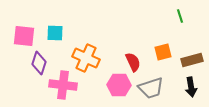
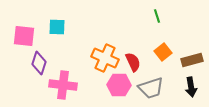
green line: moved 23 px left
cyan square: moved 2 px right, 6 px up
orange square: rotated 24 degrees counterclockwise
orange cross: moved 19 px right
